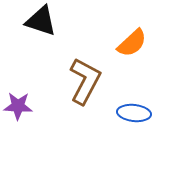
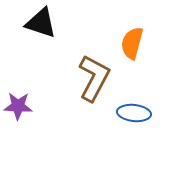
black triangle: moved 2 px down
orange semicircle: rotated 148 degrees clockwise
brown L-shape: moved 9 px right, 3 px up
